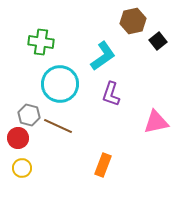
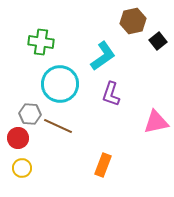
gray hexagon: moved 1 px right, 1 px up; rotated 10 degrees counterclockwise
